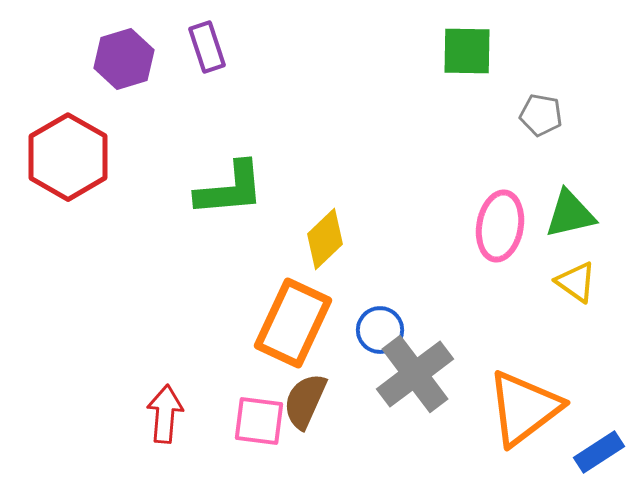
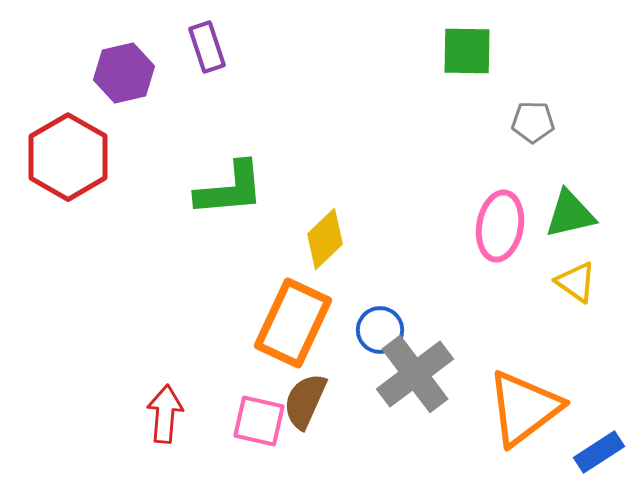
purple hexagon: moved 14 px down; rotated 4 degrees clockwise
gray pentagon: moved 8 px left, 7 px down; rotated 9 degrees counterclockwise
pink square: rotated 6 degrees clockwise
